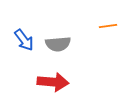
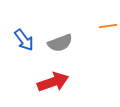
gray semicircle: moved 2 px right, 1 px up; rotated 15 degrees counterclockwise
red arrow: rotated 24 degrees counterclockwise
